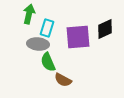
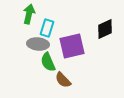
purple square: moved 6 px left, 9 px down; rotated 8 degrees counterclockwise
brown semicircle: rotated 18 degrees clockwise
